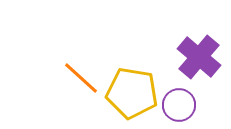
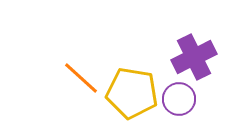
purple cross: moved 5 px left; rotated 24 degrees clockwise
purple circle: moved 6 px up
